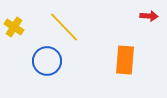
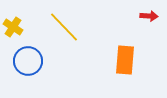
yellow cross: moved 1 px left
blue circle: moved 19 px left
